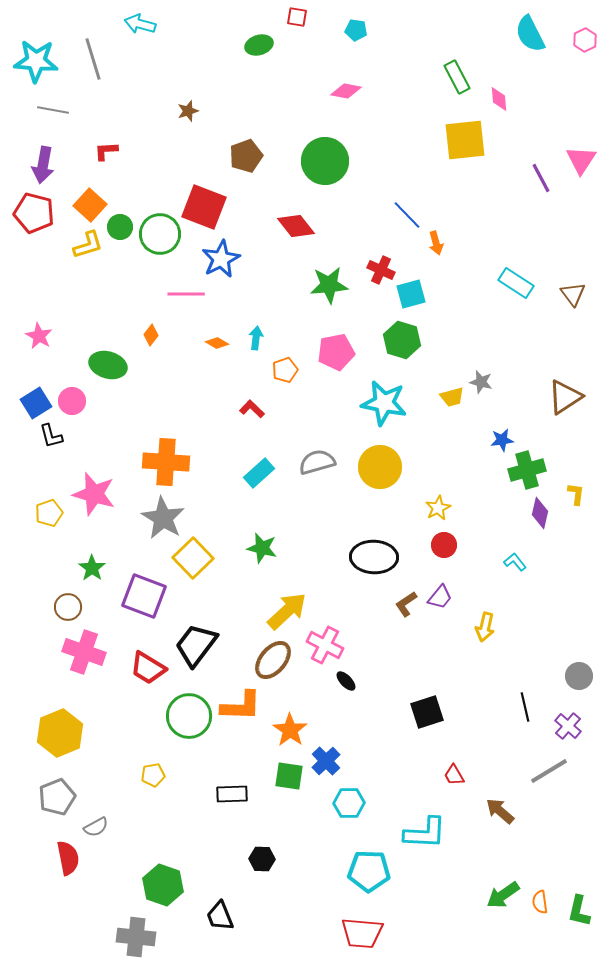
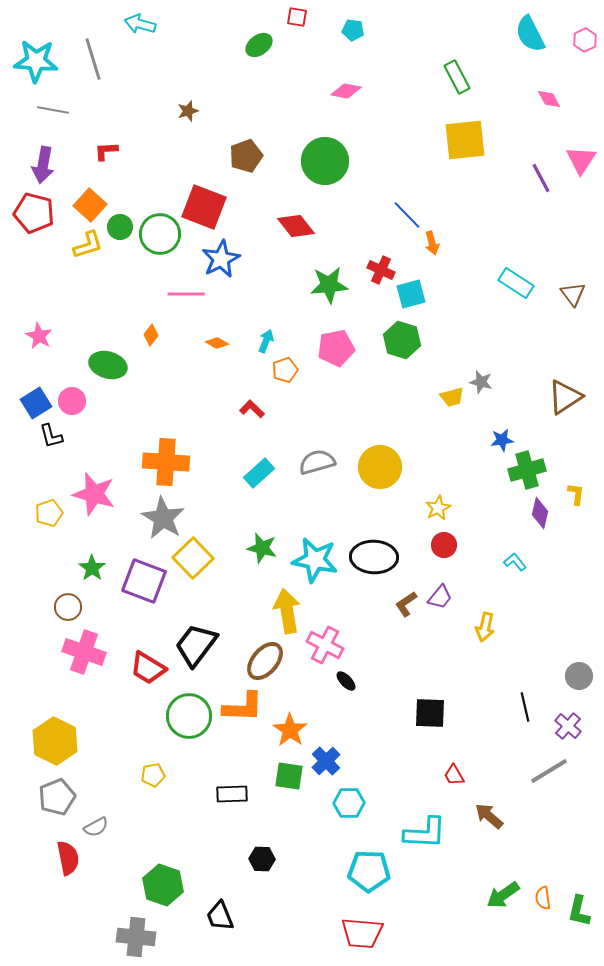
cyan pentagon at (356, 30): moved 3 px left
green ellipse at (259, 45): rotated 20 degrees counterclockwise
pink diamond at (499, 99): moved 50 px right; rotated 25 degrees counterclockwise
orange arrow at (436, 243): moved 4 px left
cyan arrow at (256, 338): moved 10 px right, 3 px down; rotated 15 degrees clockwise
pink pentagon at (336, 352): moved 4 px up
cyan star at (384, 403): moved 69 px left, 157 px down
purple square at (144, 596): moved 15 px up
yellow arrow at (287, 611): rotated 57 degrees counterclockwise
brown ellipse at (273, 660): moved 8 px left, 1 px down
orange L-shape at (241, 706): moved 2 px right, 1 px down
black square at (427, 712): moved 3 px right, 1 px down; rotated 20 degrees clockwise
yellow hexagon at (60, 733): moved 5 px left, 8 px down; rotated 12 degrees counterclockwise
brown arrow at (500, 811): moved 11 px left, 5 px down
orange semicircle at (540, 902): moved 3 px right, 4 px up
